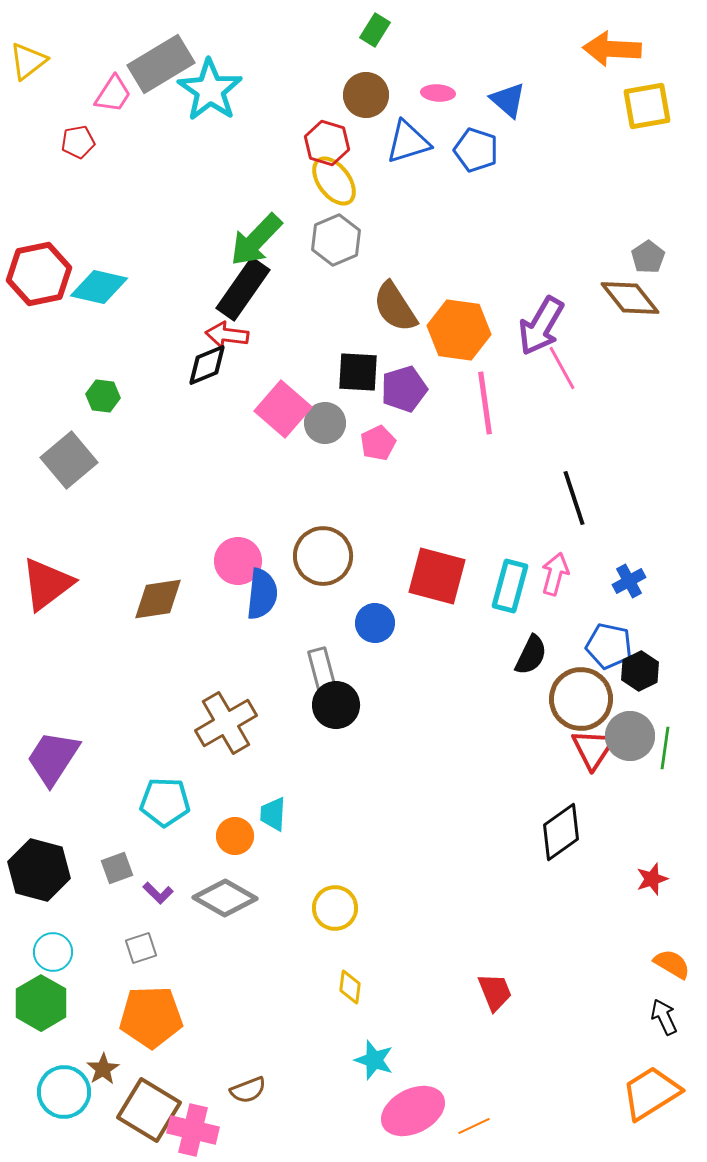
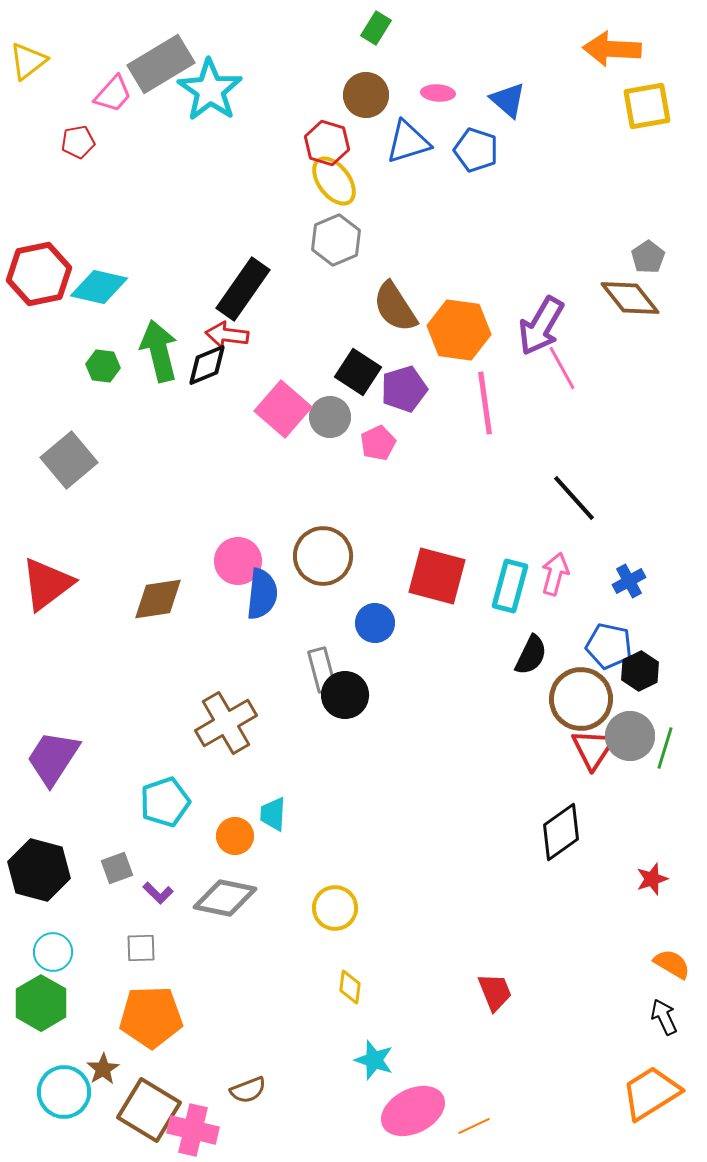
green rectangle at (375, 30): moved 1 px right, 2 px up
pink trapezoid at (113, 94): rotated 9 degrees clockwise
green arrow at (256, 240): moved 97 px left, 111 px down; rotated 122 degrees clockwise
black square at (358, 372): rotated 30 degrees clockwise
green hexagon at (103, 396): moved 30 px up
gray circle at (325, 423): moved 5 px right, 6 px up
black line at (574, 498): rotated 24 degrees counterclockwise
black circle at (336, 705): moved 9 px right, 10 px up
green line at (665, 748): rotated 9 degrees clockwise
cyan pentagon at (165, 802): rotated 21 degrees counterclockwise
gray diamond at (225, 898): rotated 18 degrees counterclockwise
gray square at (141, 948): rotated 16 degrees clockwise
